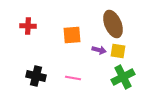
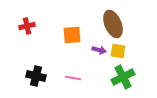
red cross: moved 1 px left; rotated 14 degrees counterclockwise
